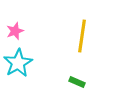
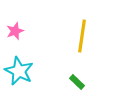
cyan star: moved 1 px right, 8 px down; rotated 16 degrees counterclockwise
green rectangle: rotated 21 degrees clockwise
